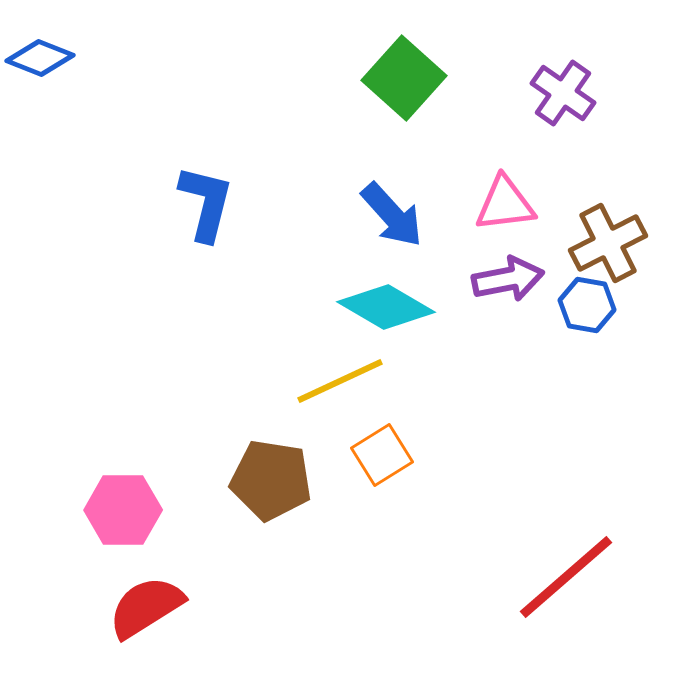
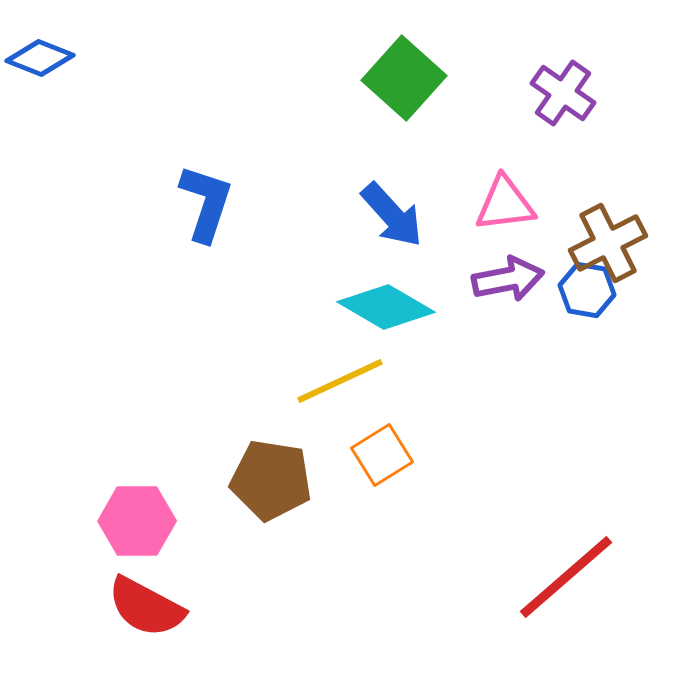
blue L-shape: rotated 4 degrees clockwise
blue hexagon: moved 15 px up
pink hexagon: moved 14 px right, 11 px down
red semicircle: rotated 120 degrees counterclockwise
